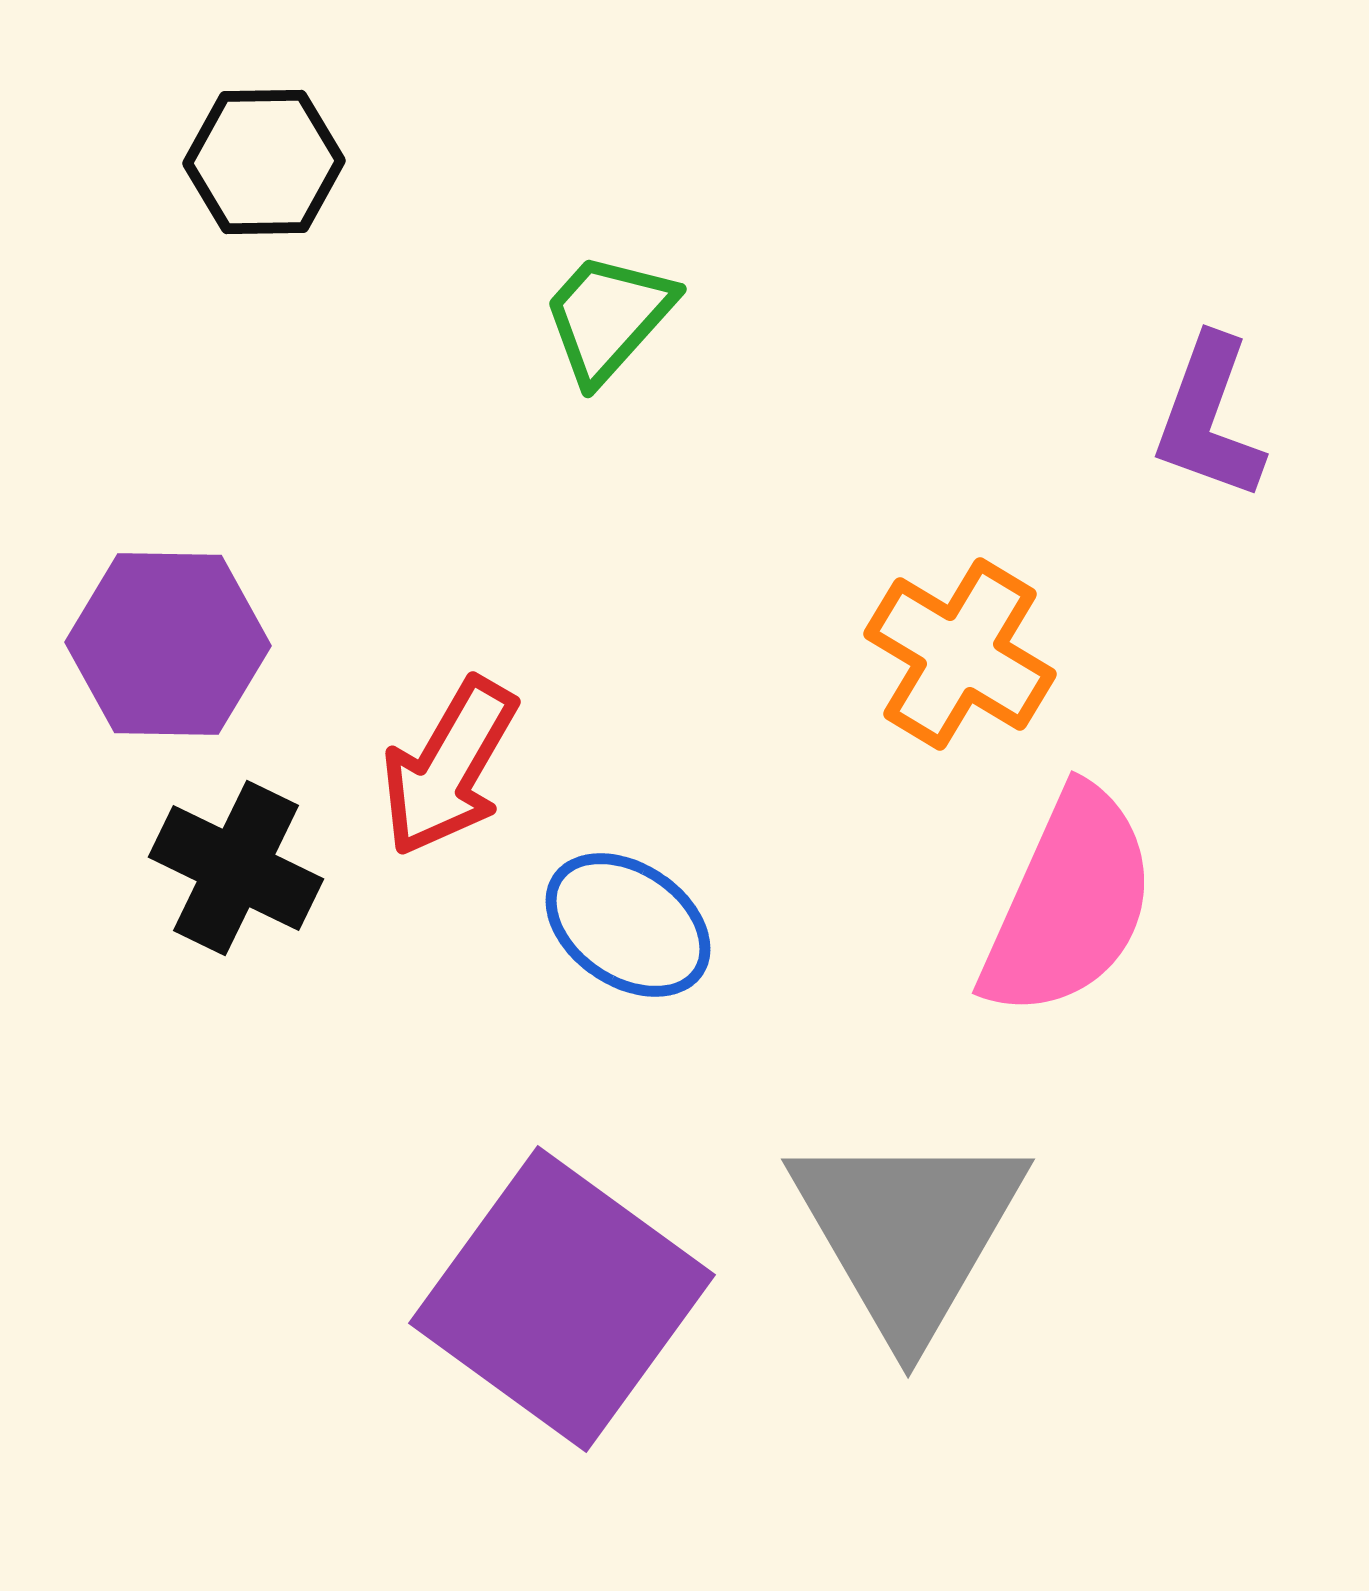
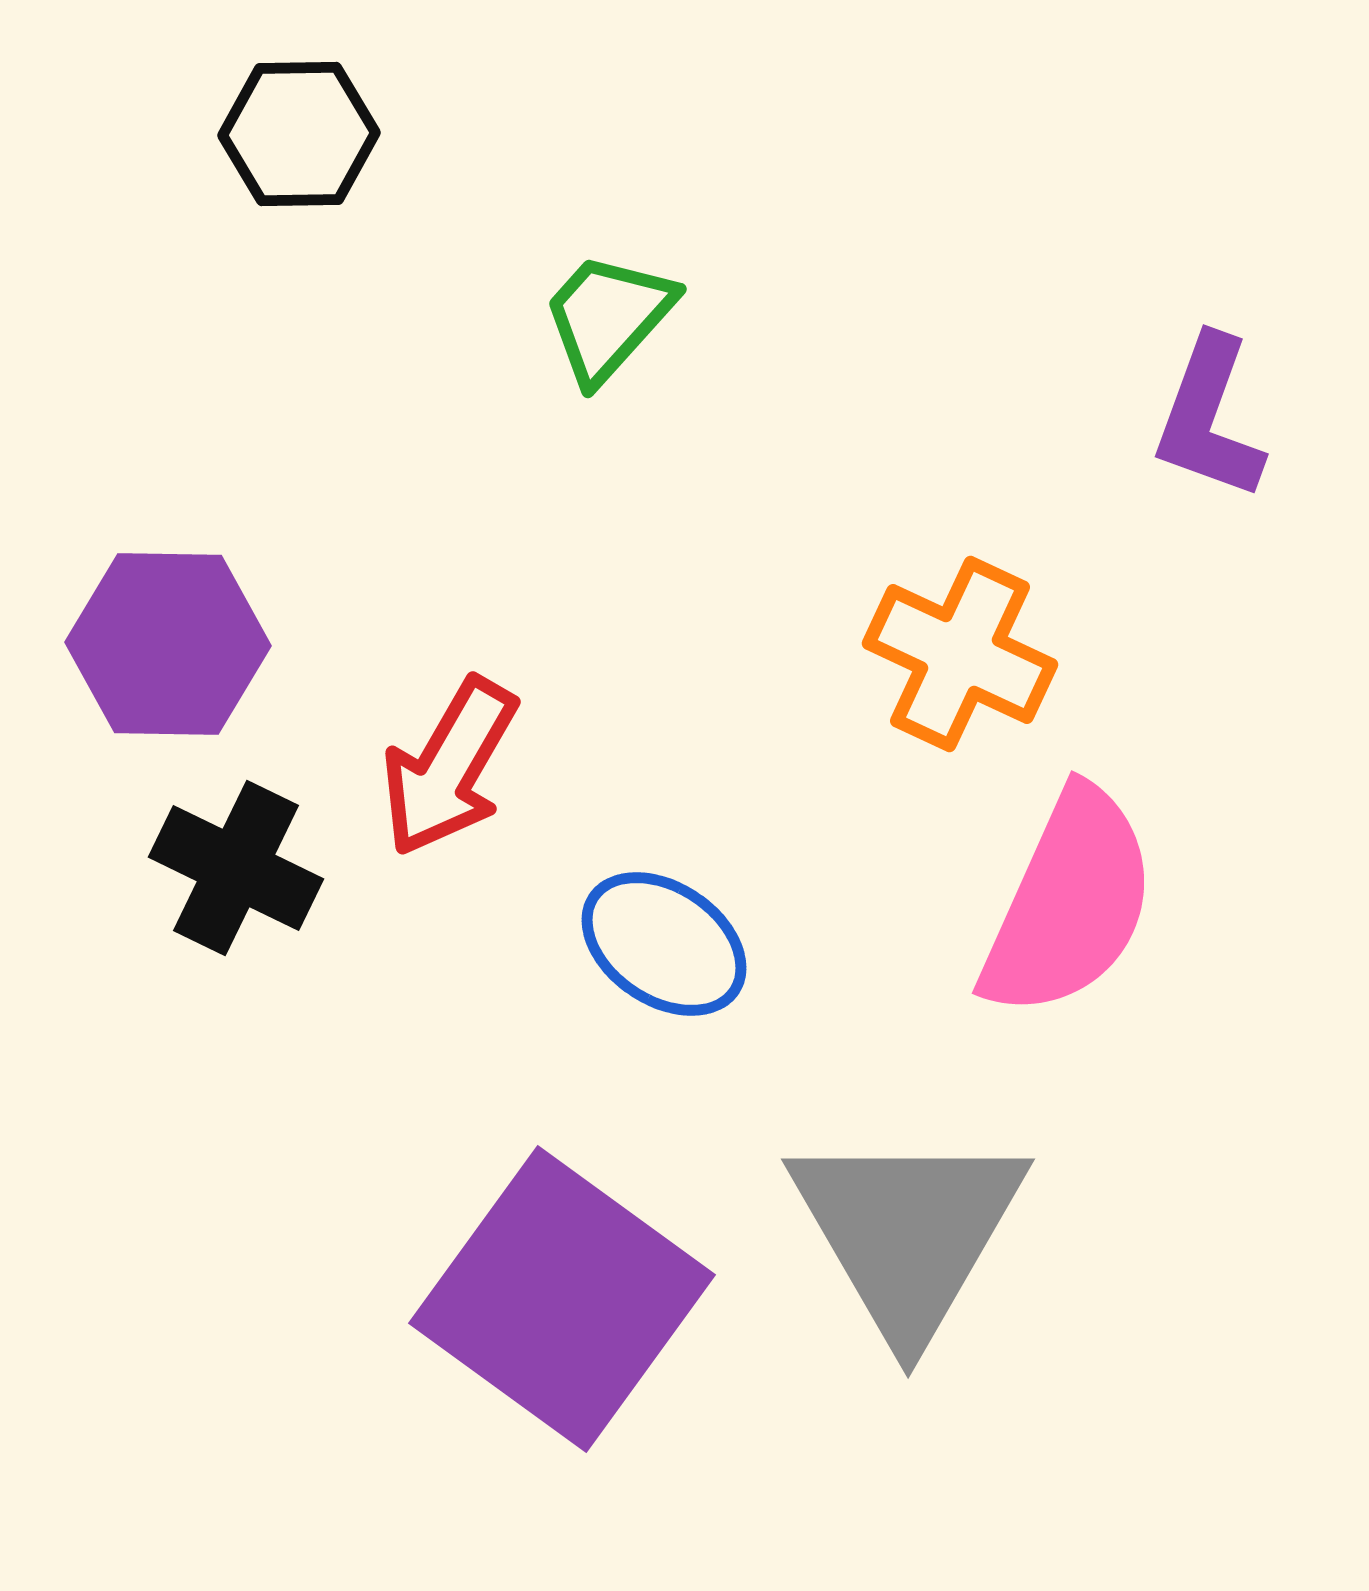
black hexagon: moved 35 px right, 28 px up
orange cross: rotated 6 degrees counterclockwise
blue ellipse: moved 36 px right, 19 px down
